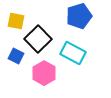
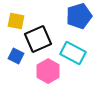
black square: rotated 20 degrees clockwise
pink hexagon: moved 4 px right, 2 px up
